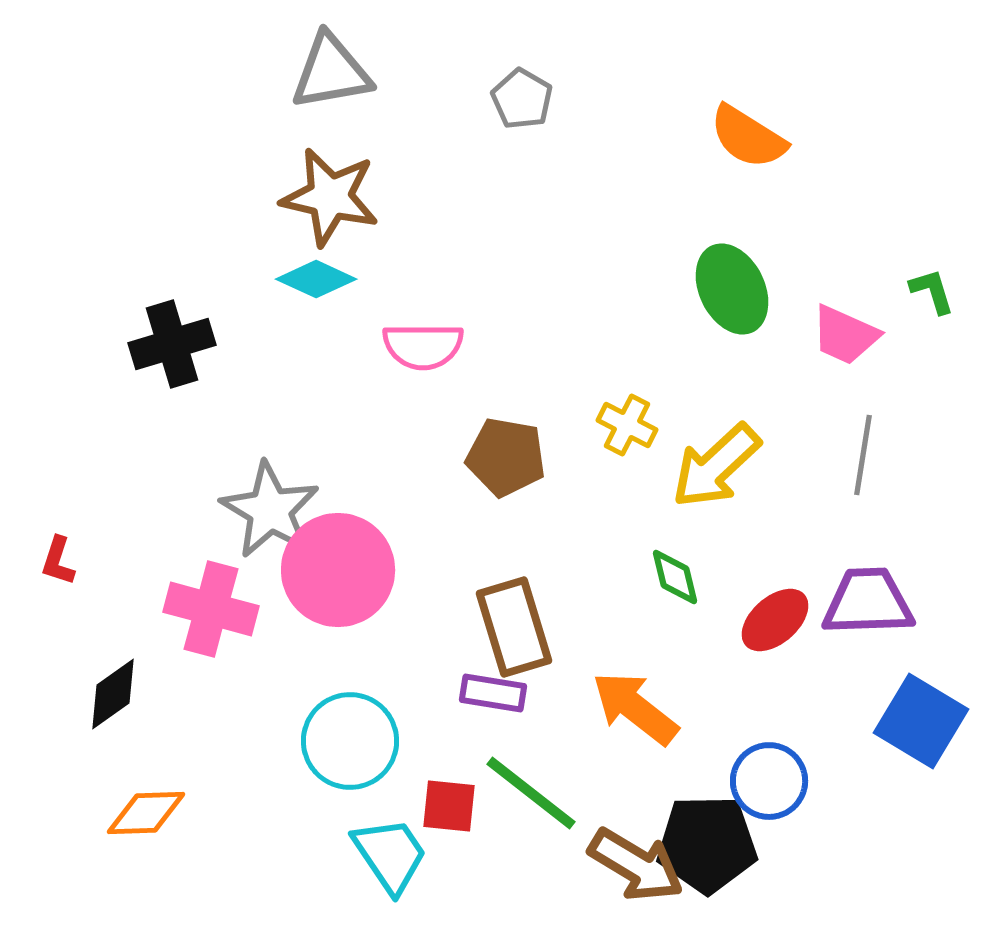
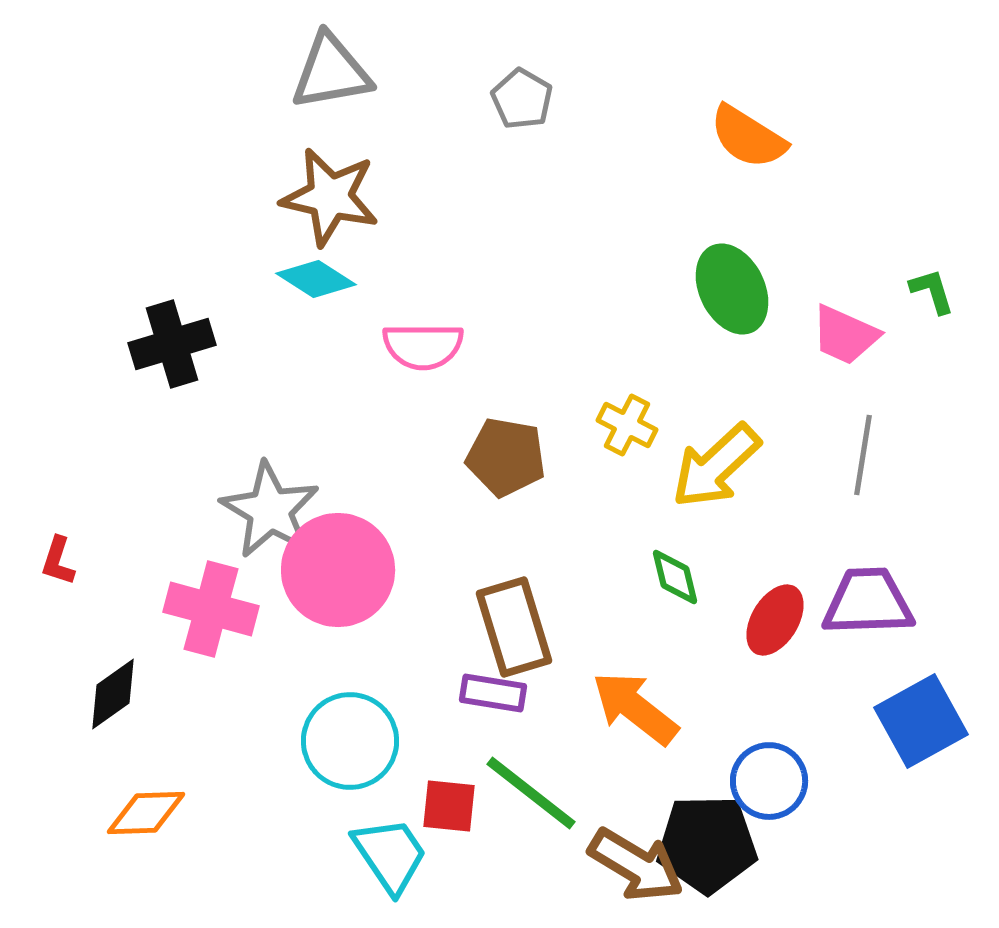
cyan diamond: rotated 8 degrees clockwise
red ellipse: rotated 18 degrees counterclockwise
blue square: rotated 30 degrees clockwise
